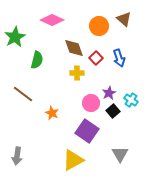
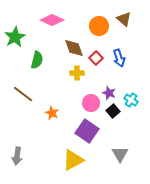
purple star: rotated 24 degrees counterclockwise
